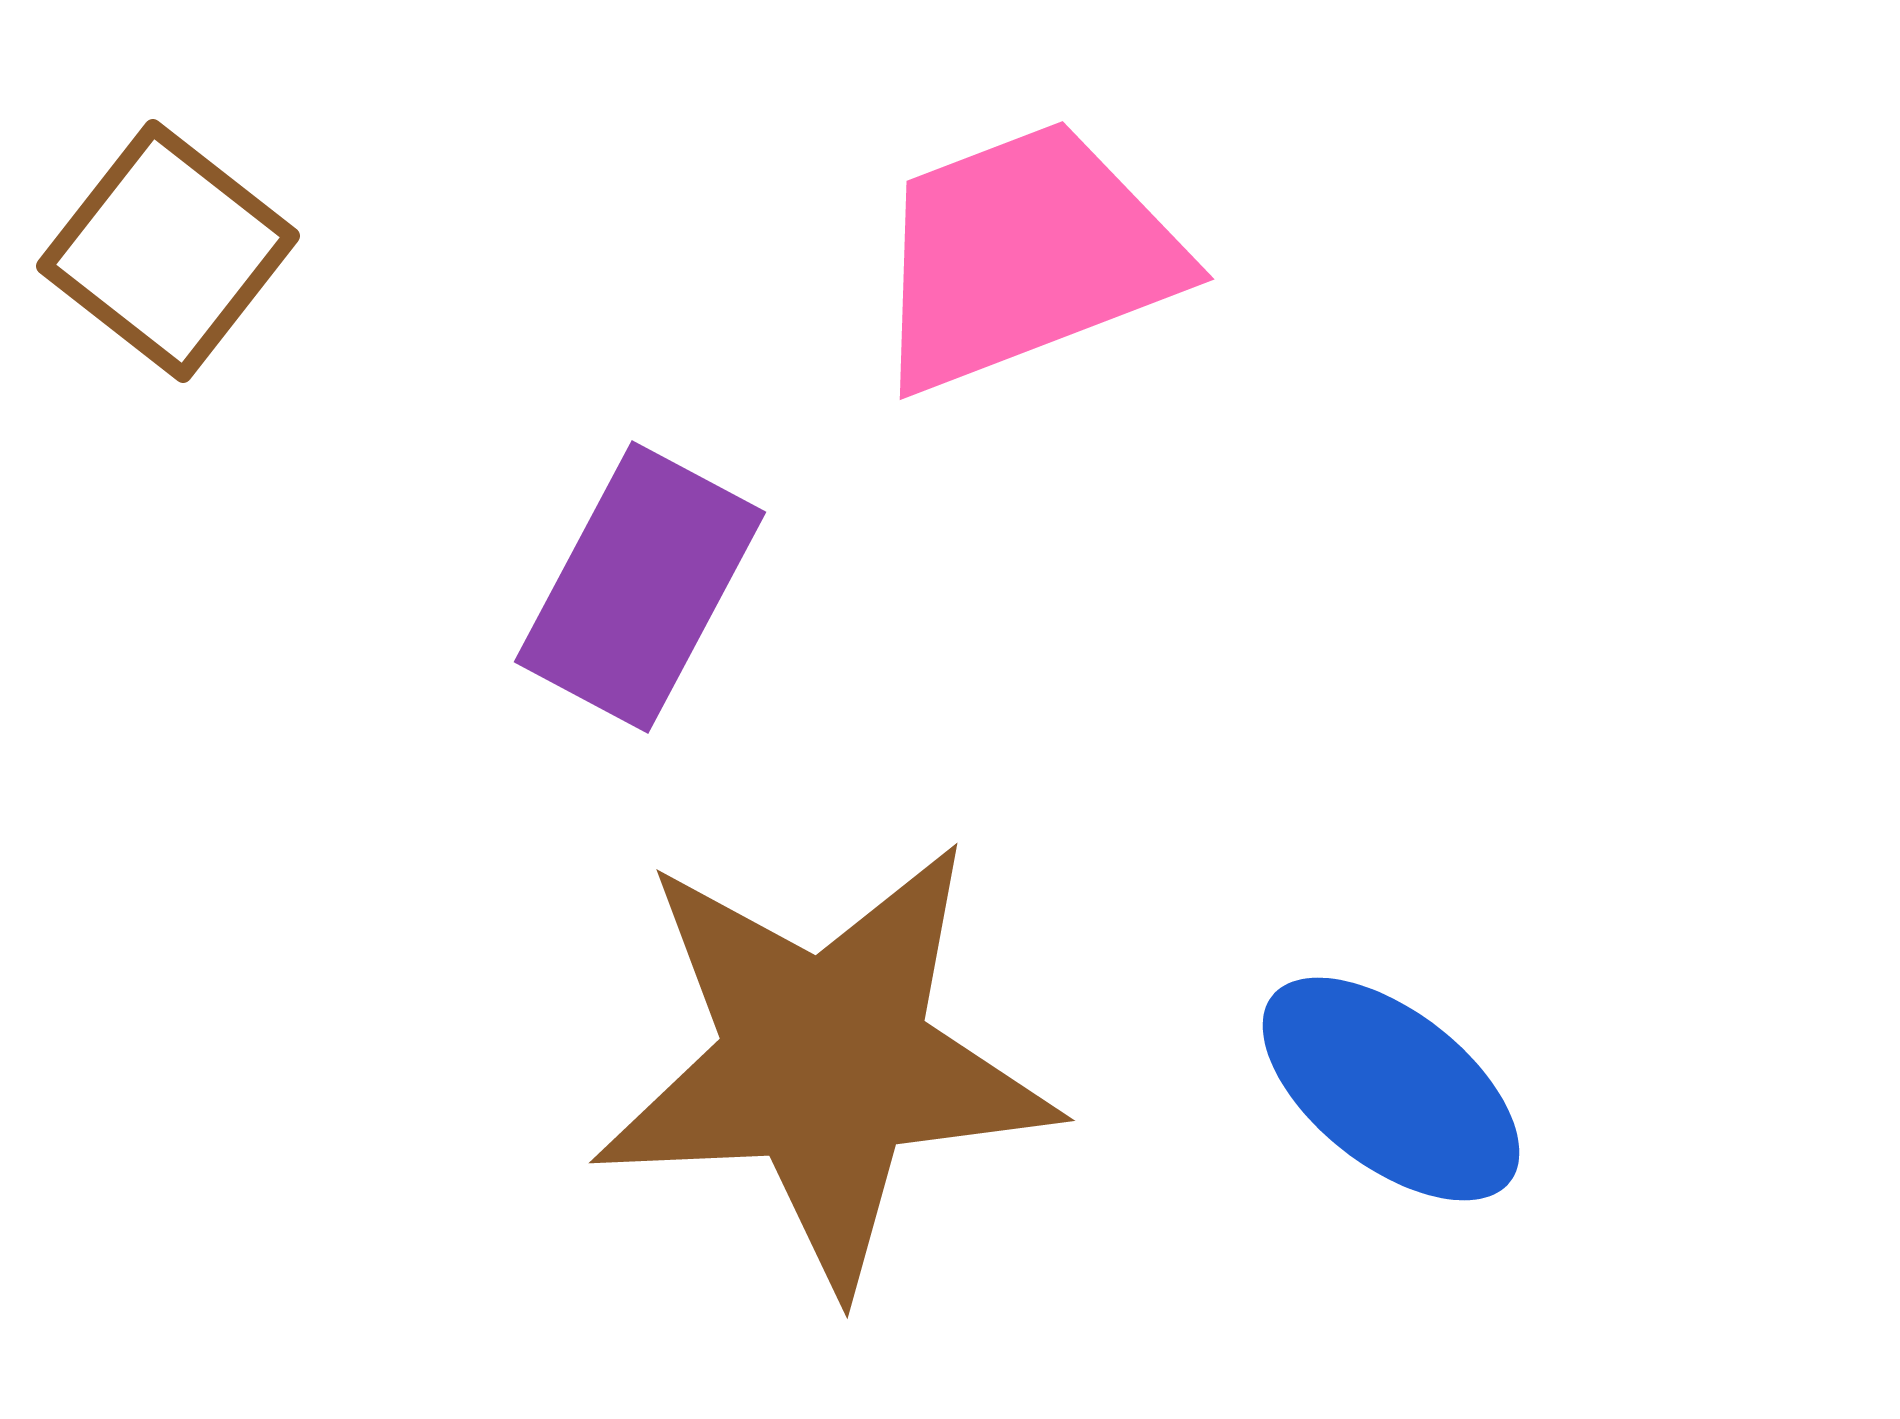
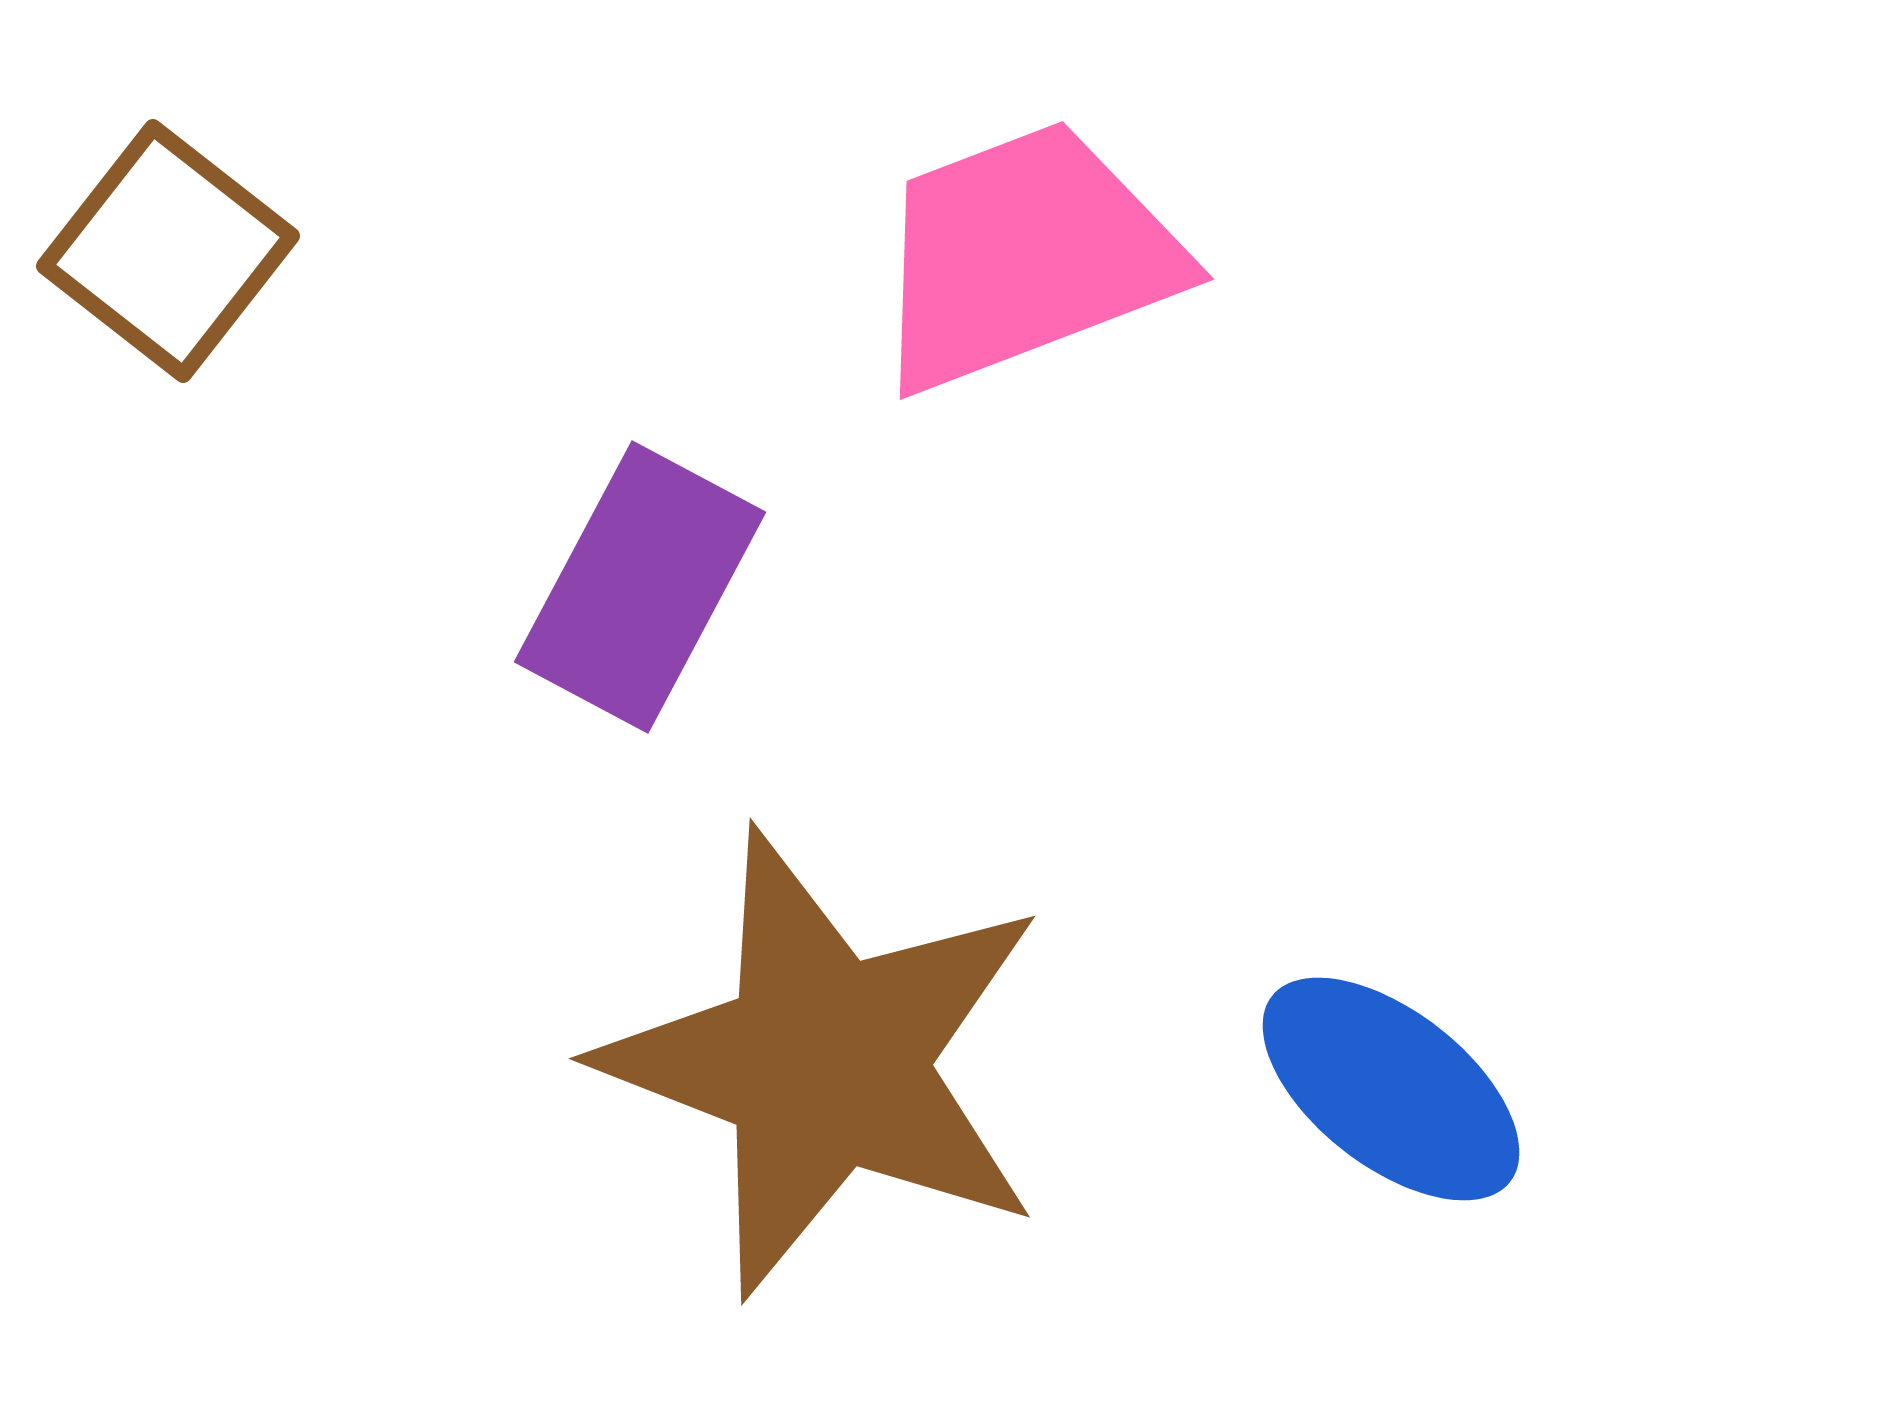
brown star: rotated 24 degrees clockwise
